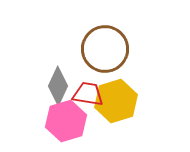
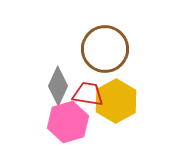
yellow hexagon: rotated 12 degrees counterclockwise
pink hexagon: moved 2 px right, 1 px down
